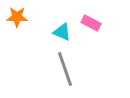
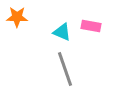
pink rectangle: moved 3 px down; rotated 18 degrees counterclockwise
